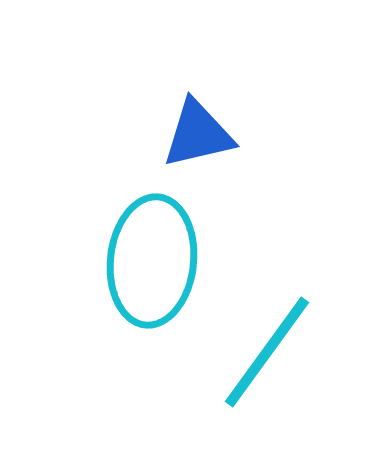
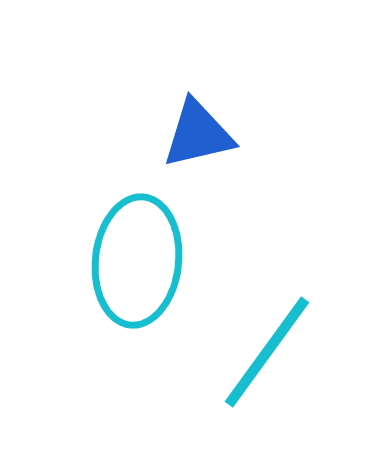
cyan ellipse: moved 15 px left
